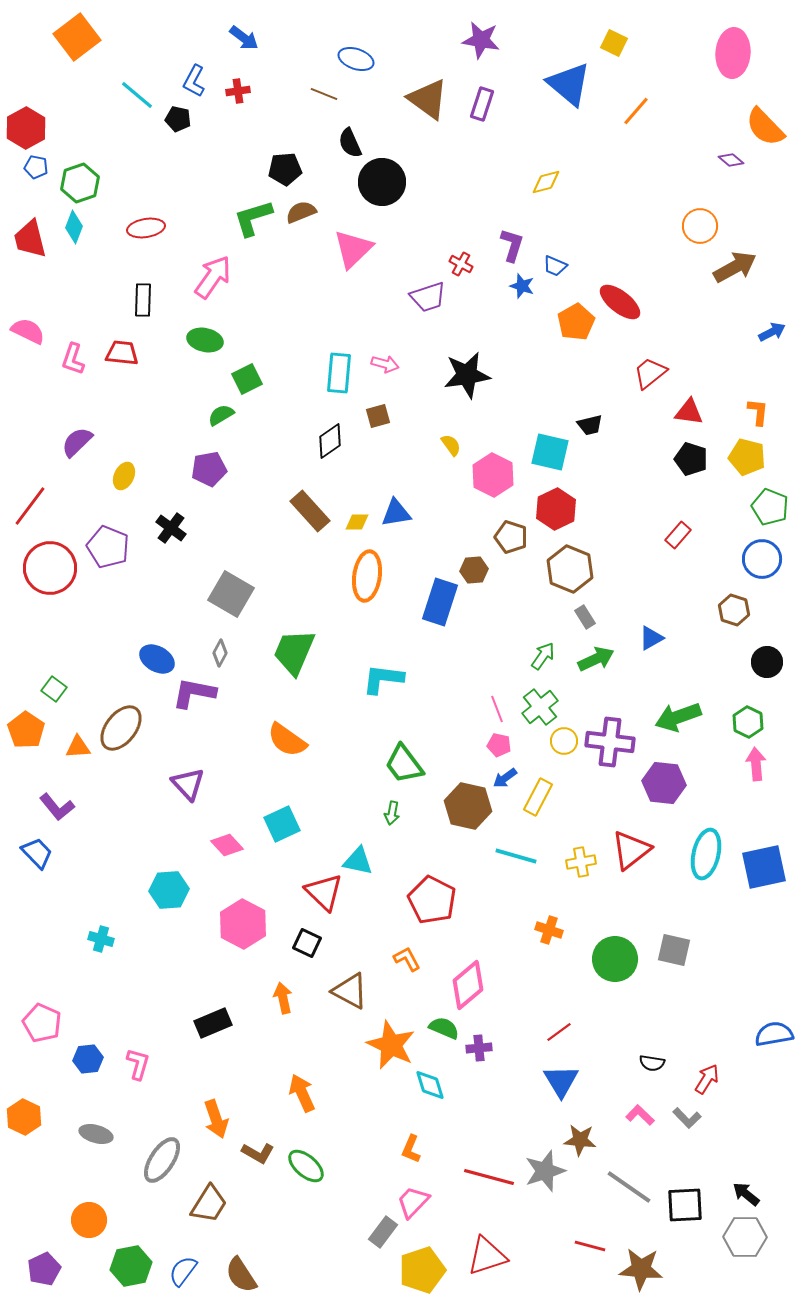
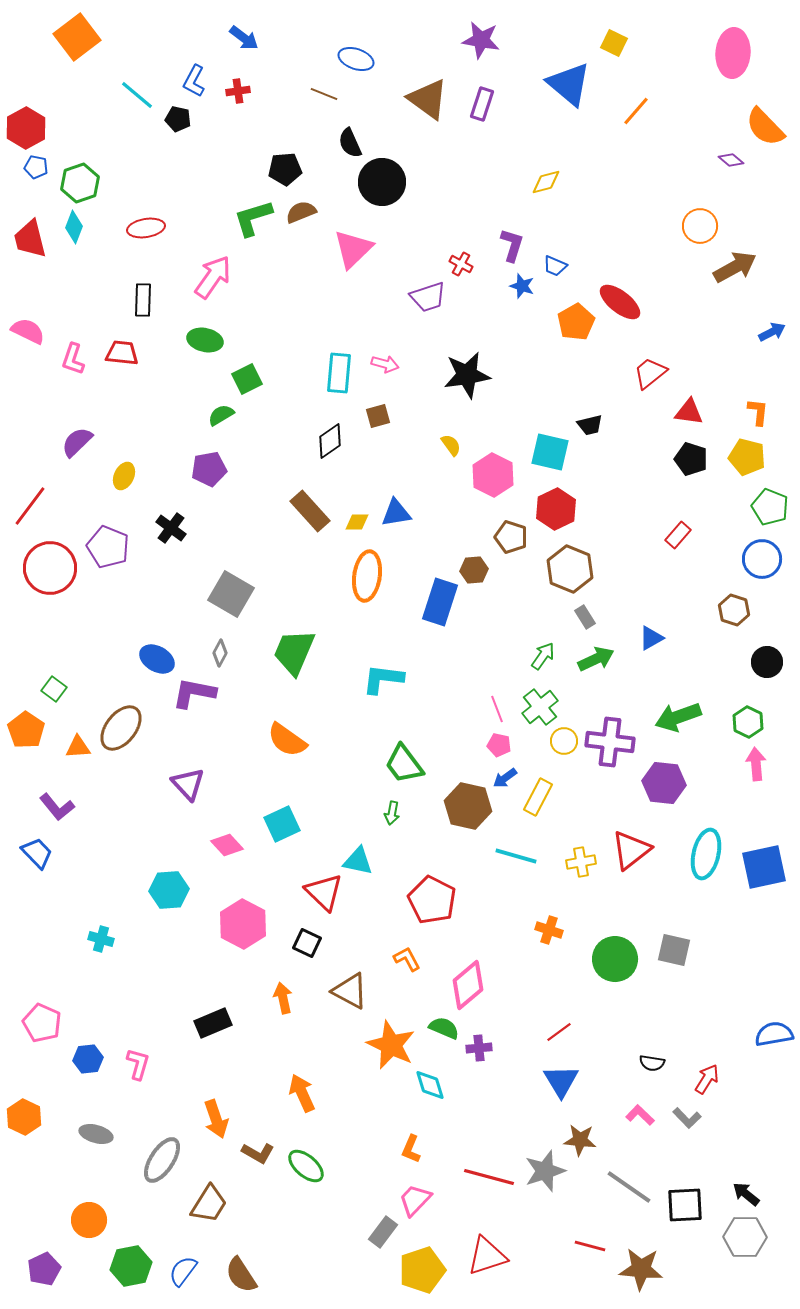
pink trapezoid at (413, 1202): moved 2 px right, 2 px up
